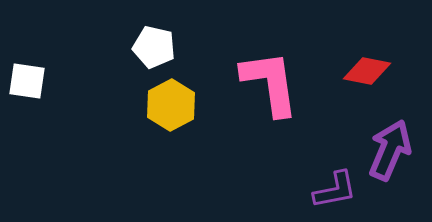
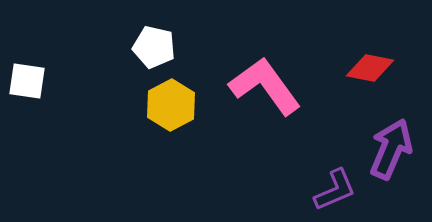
red diamond: moved 3 px right, 3 px up
pink L-shape: moved 5 px left, 3 px down; rotated 28 degrees counterclockwise
purple arrow: moved 1 px right, 1 px up
purple L-shape: rotated 12 degrees counterclockwise
